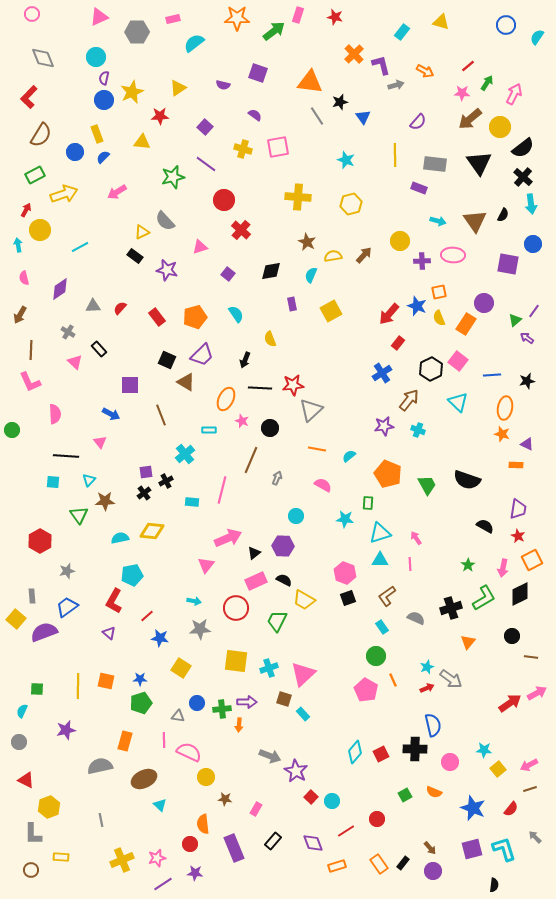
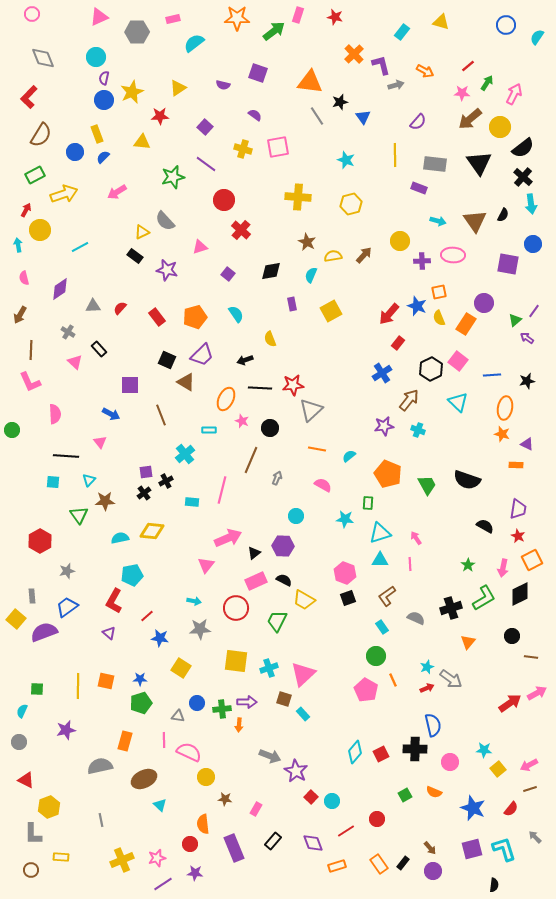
black arrow at (245, 360): rotated 49 degrees clockwise
